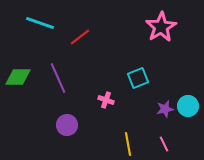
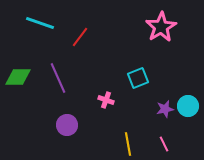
red line: rotated 15 degrees counterclockwise
